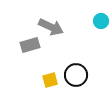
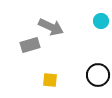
black circle: moved 22 px right
yellow square: rotated 21 degrees clockwise
